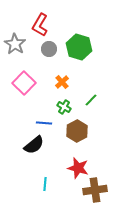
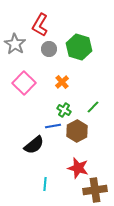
green line: moved 2 px right, 7 px down
green cross: moved 3 px down
blue line: moved 9 px right, 3 px down; rotated 14 degrees counterclockwise
